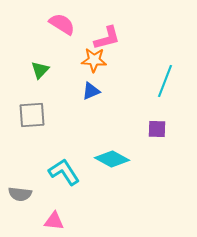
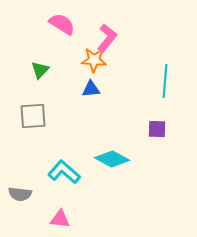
pink L-shape: rotated 36 degrees counterclockwise
cyan line: rotated 16 degrees counterclockwise
blue triangle: moved 2 px up; rotated 18 degrees clockwise
gray square: moved 1 px right, 1 px down
cyan L-shape: rotated 16 degrees counterclockwise
pink triangle: moved 6 px right, 2 px up
